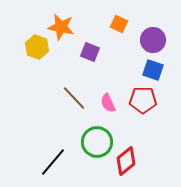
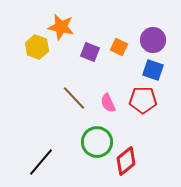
orange square: moved 23 px down
black line: moved 12 px left
